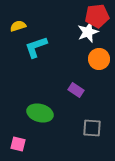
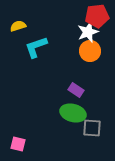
orange circle: moved 9 px left, 8 px up
green ellipse: moved 33 px right
